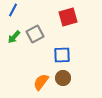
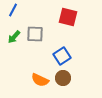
red square: rotated 30 degrees clockwise
gray square: rotated 30 degrees clockwise
blue square: moved 1 px down; rotated 30 degrees counterclockwise
orange semicircle: moved 1 px left, 2 px up; rotated 102 degrees counterclockwise
